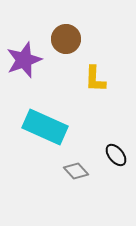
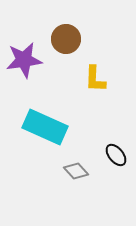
purple star: rotated 12 degrees clockwise
